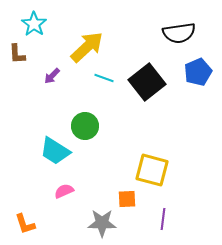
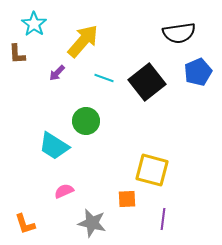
yellow arrow: moved 4 px left, 6 px up; rotated 6 degrees counterclockwise
purple arrow: moved 5 px right, 3 px up
green circle: moved 1 px right, 5 px up
cyan trapezoid: moved 1 px left, 5 px up
gray star: moved 10 px left; rotated 12 degrees clockwise
